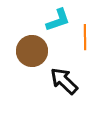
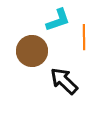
orange line: moved 1 px left
